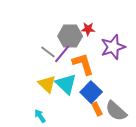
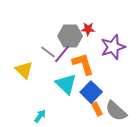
yellow triangle: moved 23 px left, 14 px up
cyan arrow: rotated 72 degrees clockwise
